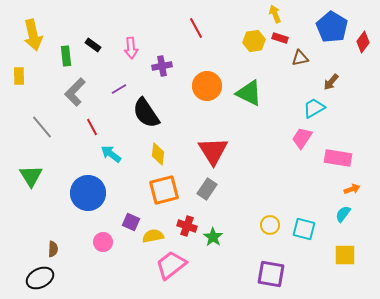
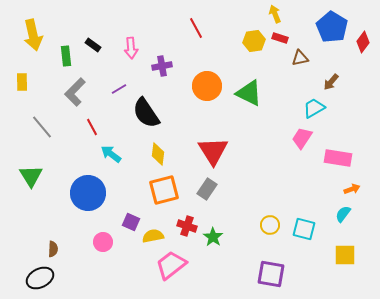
yellow rectangle at (19, 76): moved 3 px right, 6 px down
